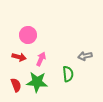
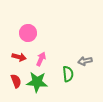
pink circle: moved 2 px up
gray arrow: moved 5 px down
red semicircle: moved 4 px up
